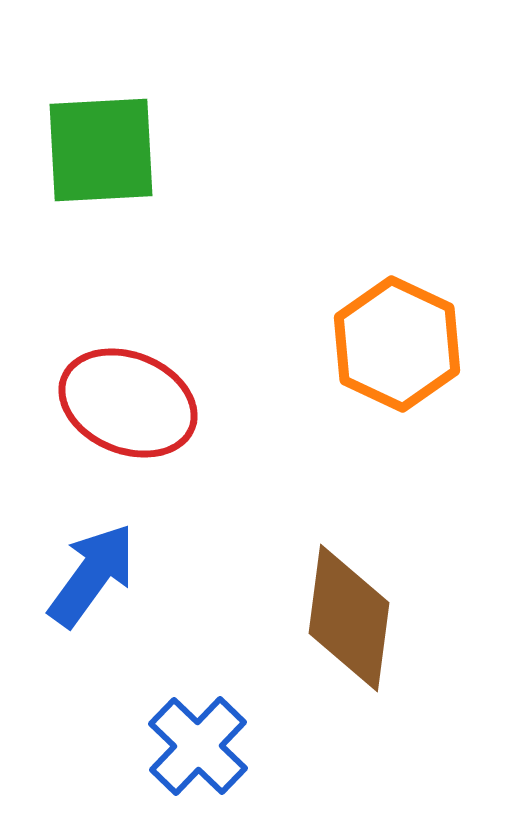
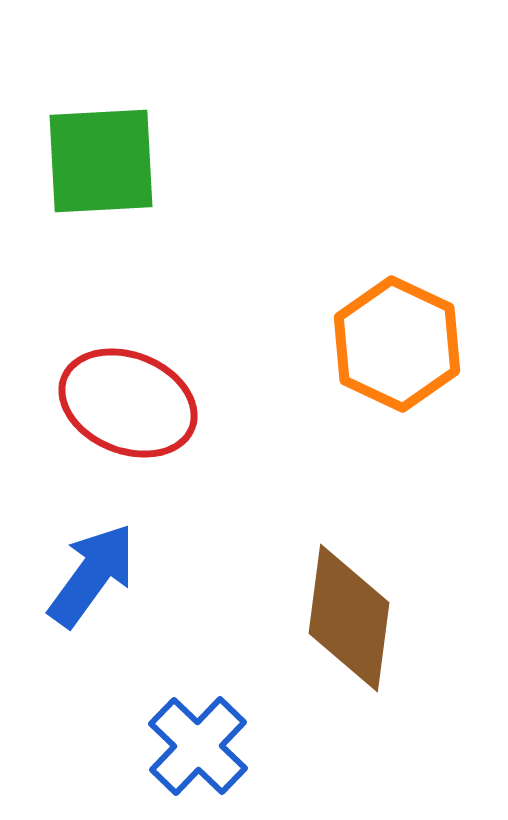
green square: moved 11 px down
